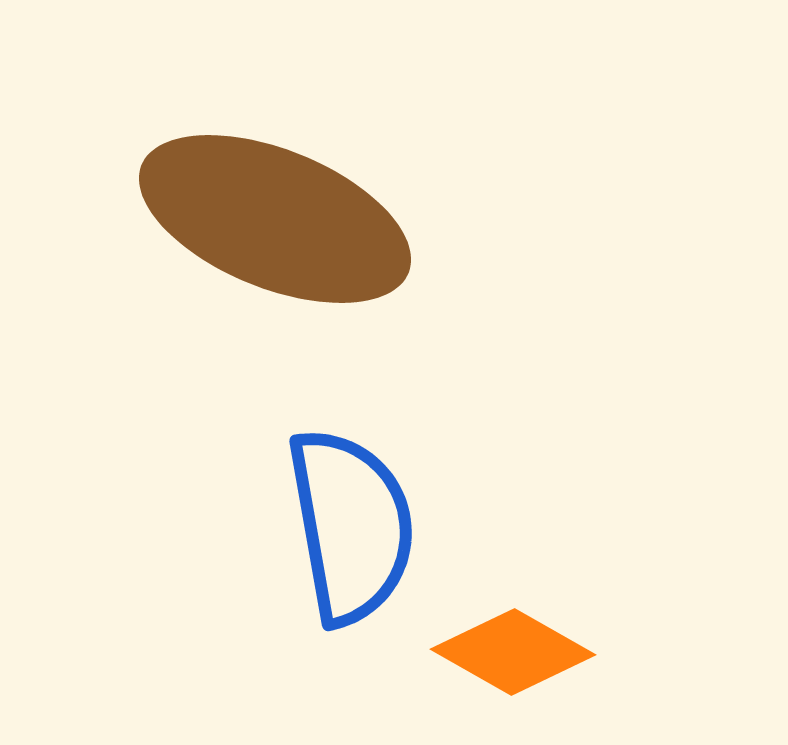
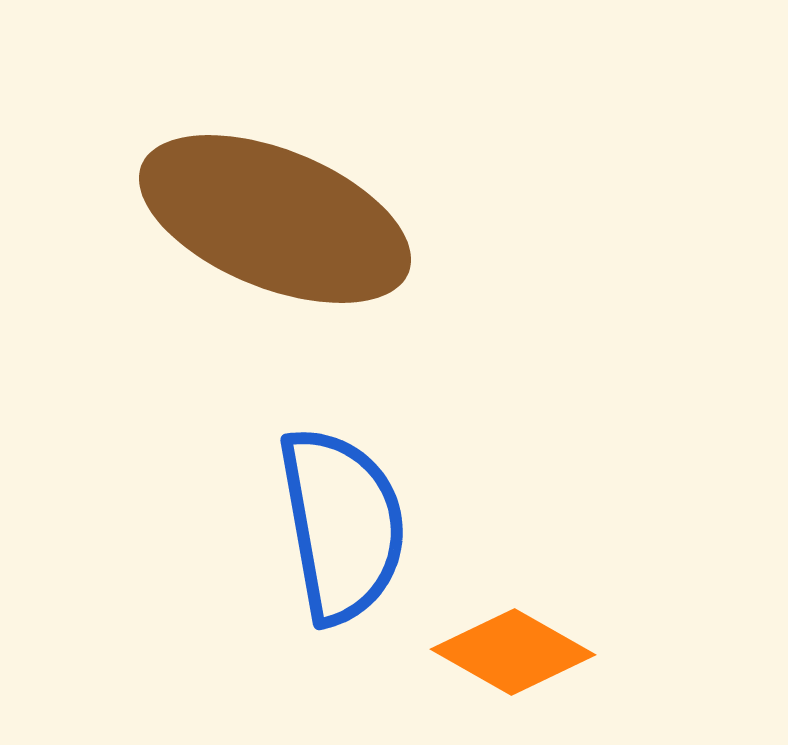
blue semicircle: moved 9 px left, 1 px up
